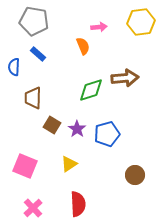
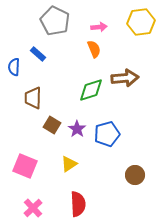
gray pentagon: moved 21 px right; rotated 16 degrees clockwise
orange semicircle: moved 11 px right, 3 px down
